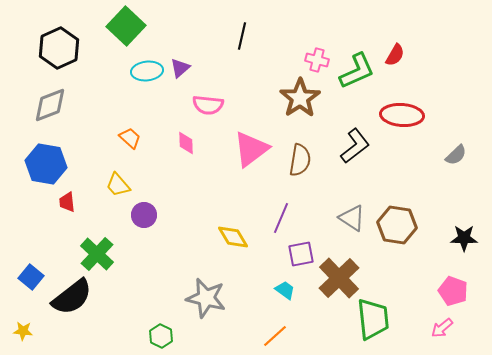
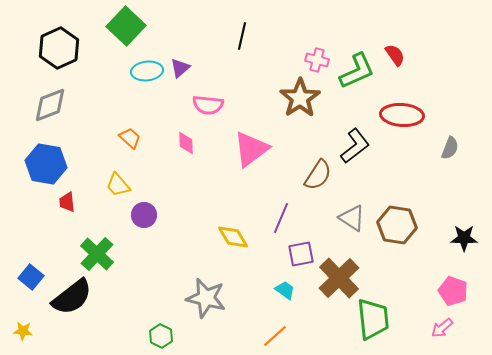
red semicircle: rotated 65 degrees counterclockwise
gray semicircle: moved 6 px left, 7 px up; rotated 25 degrees counterclockwise
brown semicircle: moved 18 px right, 15 px down; rotated 24 degrees clockwise
